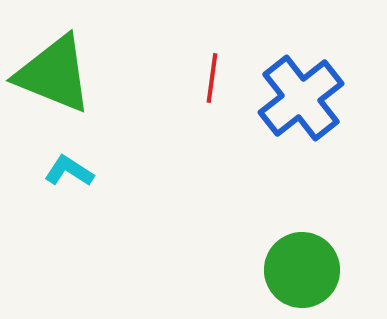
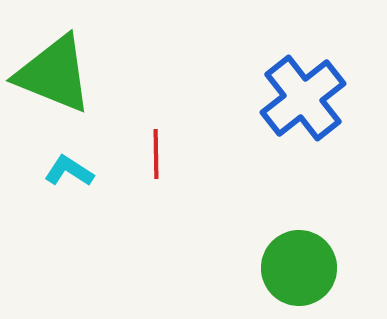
red line: moved 56 px left, 76 px down; rotated 9 degrees counterclockwise
blue cross: moved 2 px right
green circle: moved 3 px left, 2 px up
